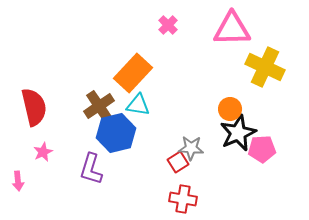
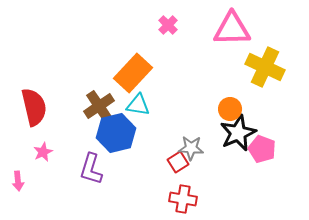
pink pentagon: rotated 24 degrees clockwise
